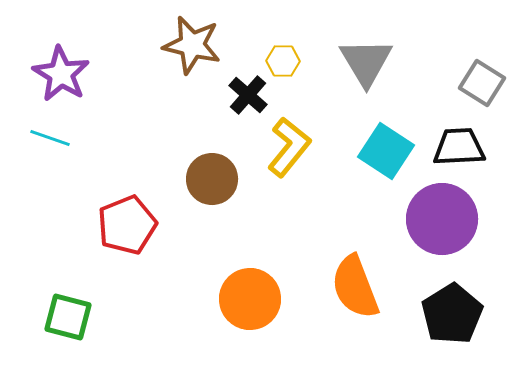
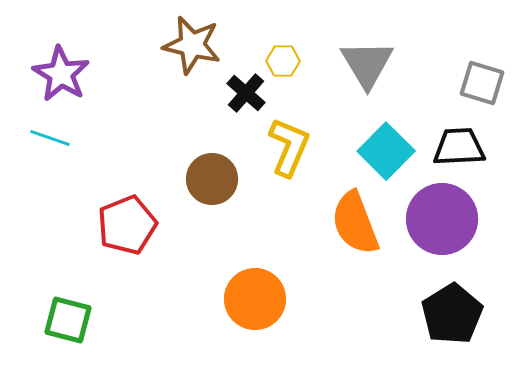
gray triangle: moved 1 px right, 2 px down
gray square: rotated 15 degrees counterclockwise
black cross: moved 2 px left, 2 px up
yellow L-shape: rotated 16 degrees counterclockwise
cyan square: rotated 12 degrees clockwise
orange semicircle: moved 64 px up
orange circle: moved 5 px right
green square: moved 3 px down
